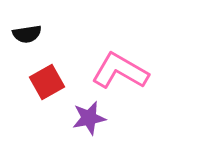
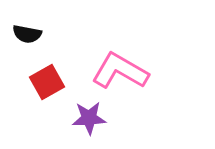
black semicircle: rotated 20 degrees clockwise
purple star: rotated 8 degrees clockwise
